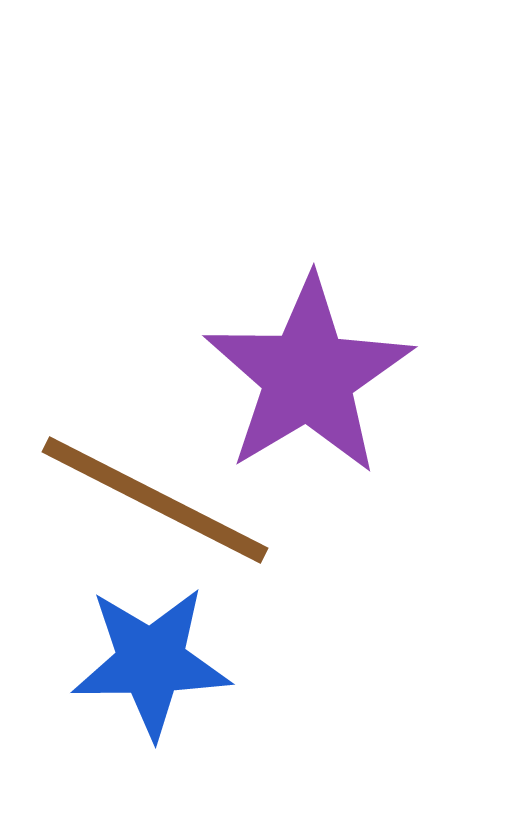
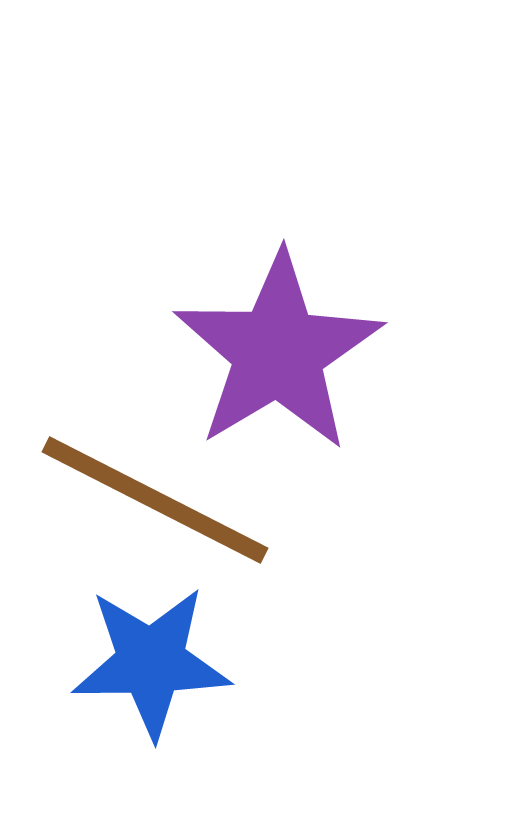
purple star: moved 30 px left, 24 px up
